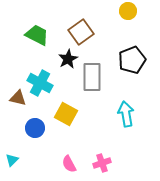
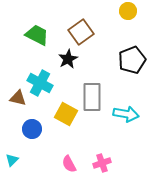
gray rectangle: moved 20 px down
cyan arrow: rotated 110 degrees clockwise
blue circle: moved 3 px left, 1 px down
